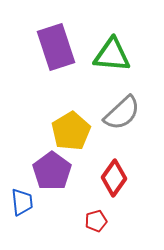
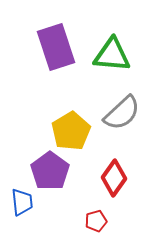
purple pentagon: moved 2 px left
